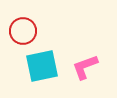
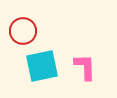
pink L-shape: rotated 108 degrees clockwise
